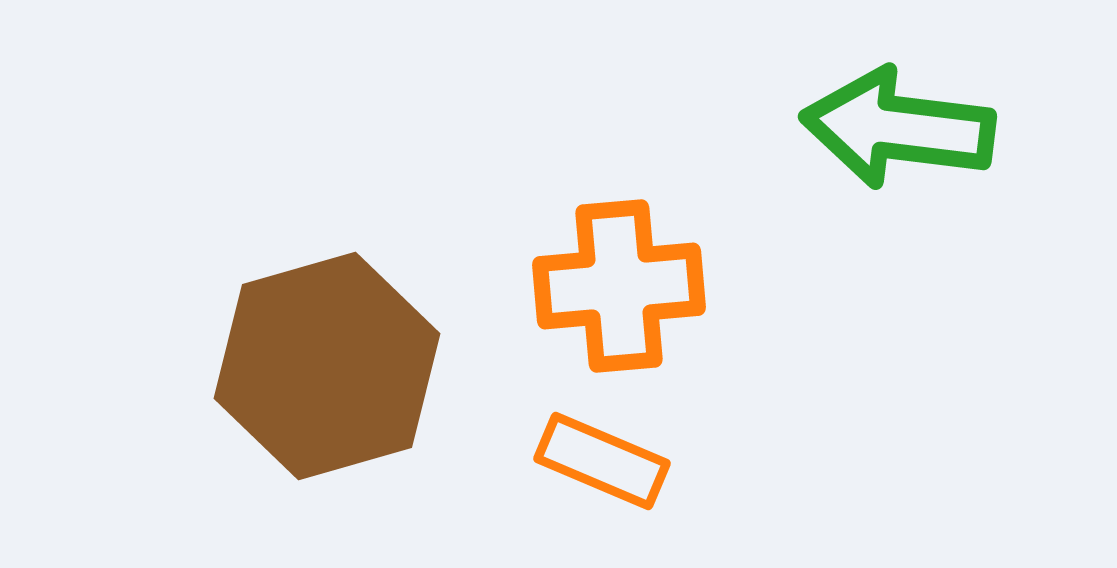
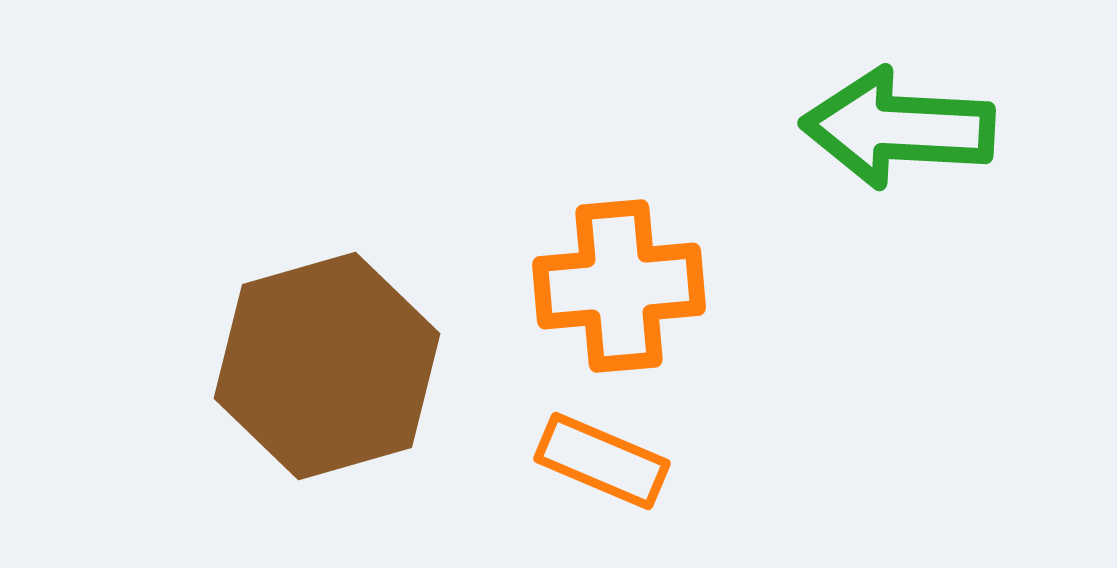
green arrow: rotated 4 degrees counterclockwise
